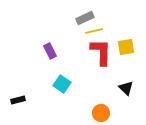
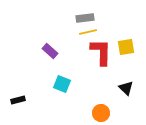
gray rectangle: rotated 18 degrees clockwise
yellow line: moved 6 px left, 1 px down
purple rectangle: rotated 21 degrees counterclockwise
cyan square: rotated 12 degrees counterclockwise
